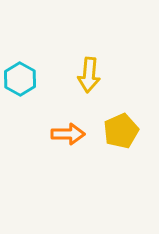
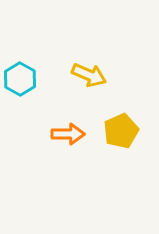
yellow arrow: rotated 72 degrees counterclockwise
